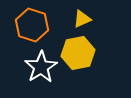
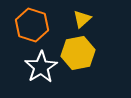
yellow triangle: rotated 18 degrees counterclockwise
